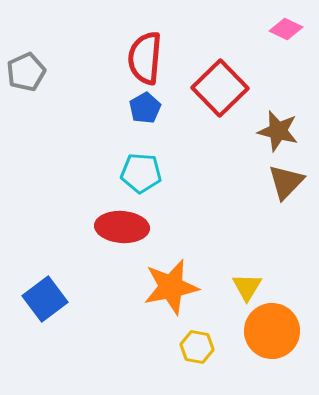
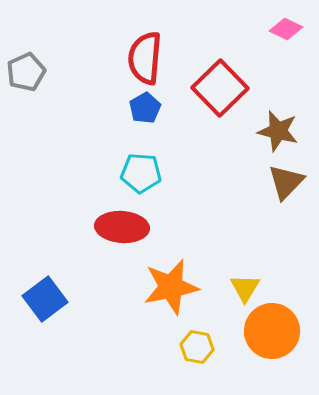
yellow triangle: moved 2 px left, 1 px down
